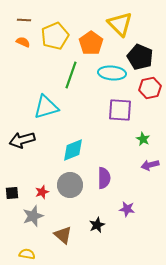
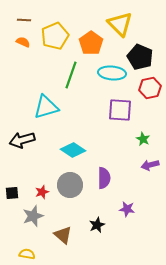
cyan diamond: rotated 55 degrees clockwise
